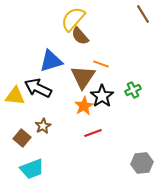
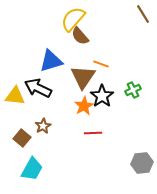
red line: rotated 18 degrees clockwise
cyan trapezoid: rotated 40 degrees counterclockwise
